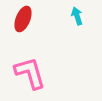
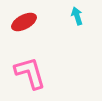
red ellipse: moved 1 px right, 3 px down; rotated 40 degrees clockwise
